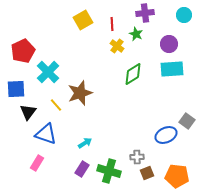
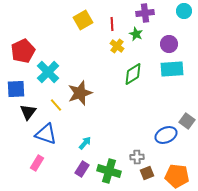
cyan circle: moved 4 px up
cyan arrow: rotated 16 degrees counterclockwise
